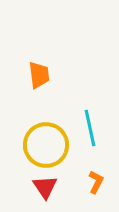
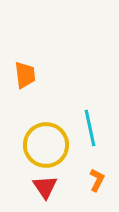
orange trapezoid: moved 14 px left
orange L-shape: moved 1 px right, 2 px up
